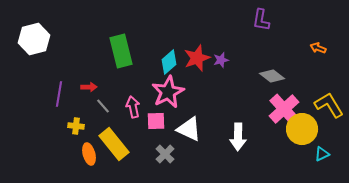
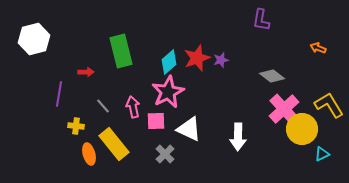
red arrow: moved 3 px left, 15 px up
